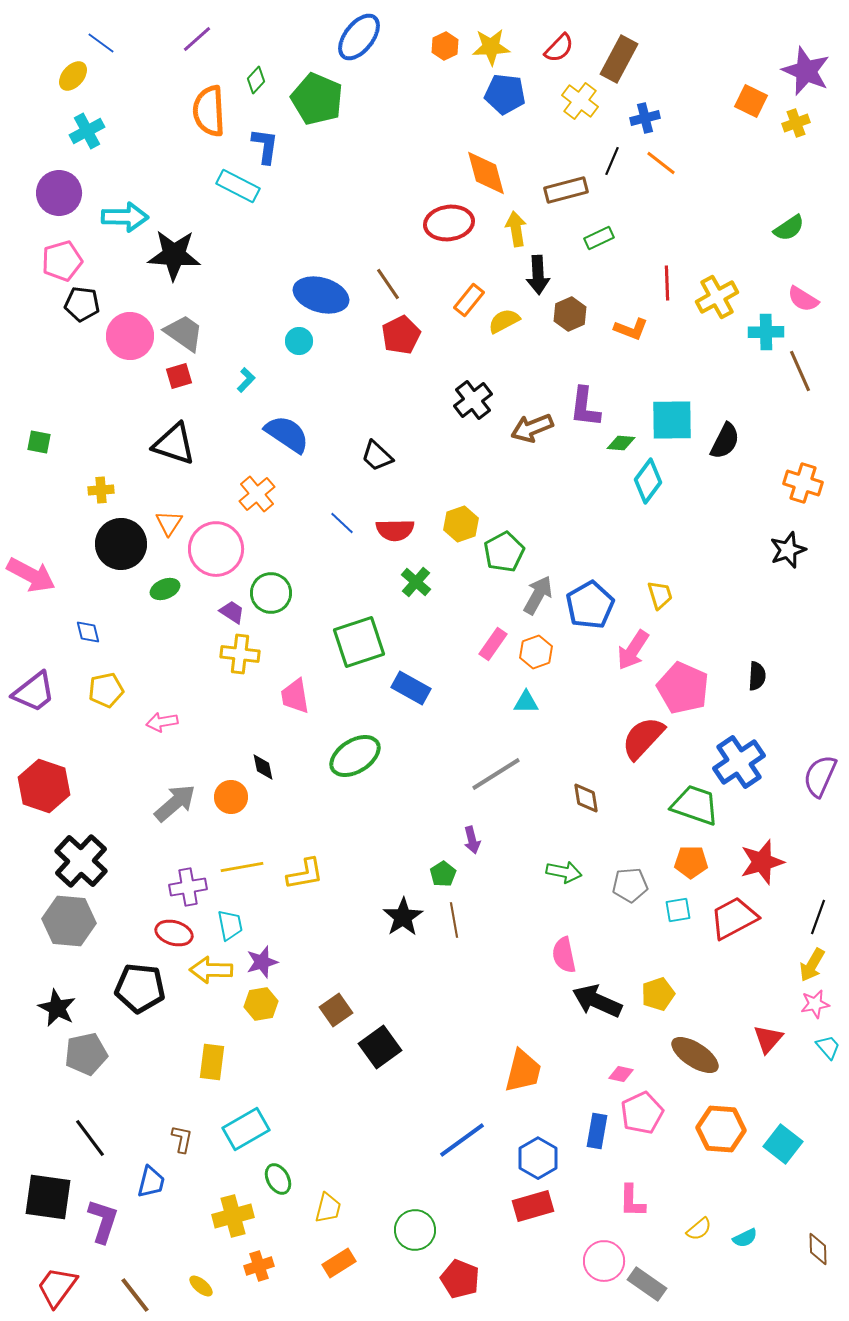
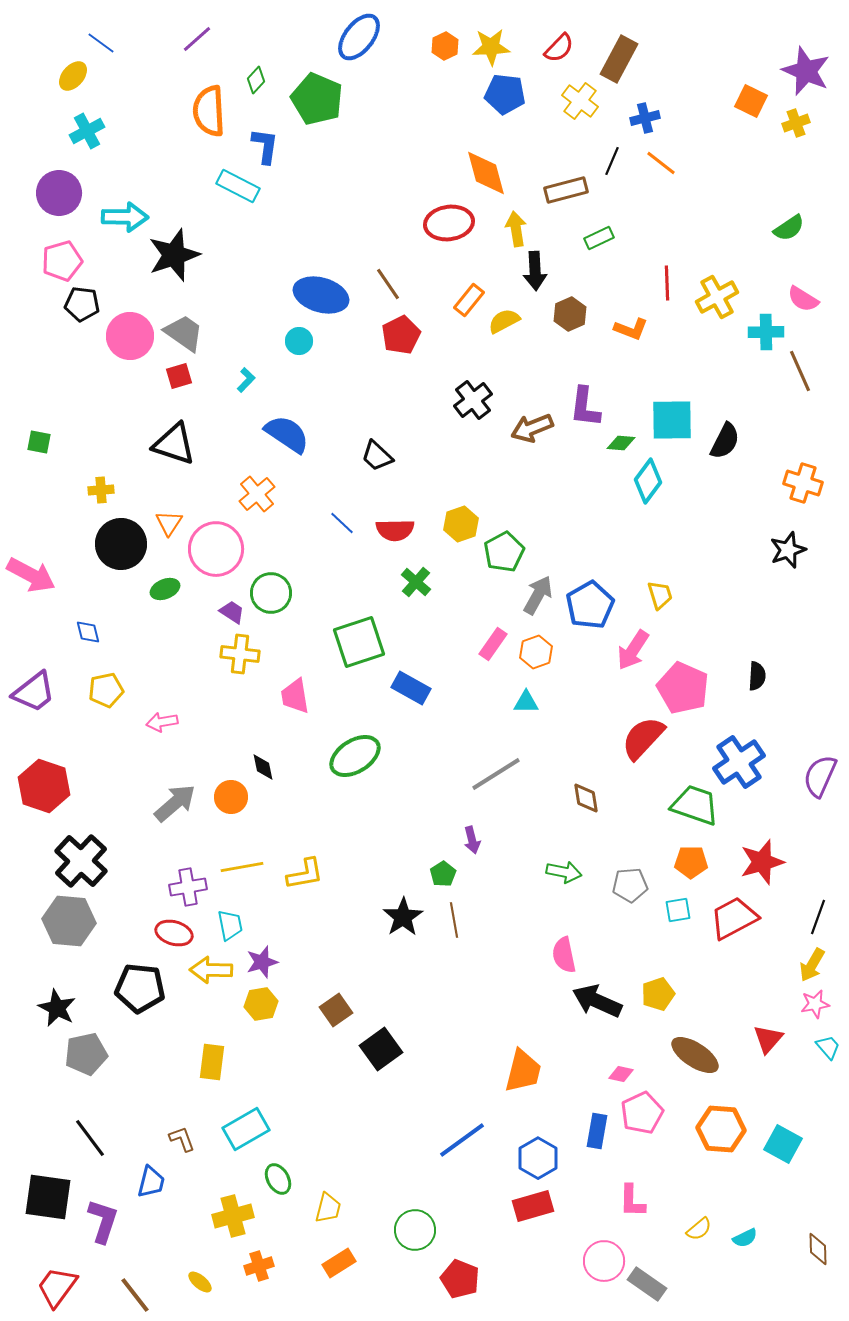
black star at (174, 255): rotated 22 degrees counterclockwise
black arrow at (538, 275): moved 3 px left, 4 px up
black square at (380, 1047): moved 1 px right, 2 px down
brown L-shape at (182, 1139): rotated 32 degrees counterclockwise
cyan square at (783, 1144): rotated 9 degrees counterclockwise
yellow ellipse at (201, 1286): moved 1 px left, 4 px up
